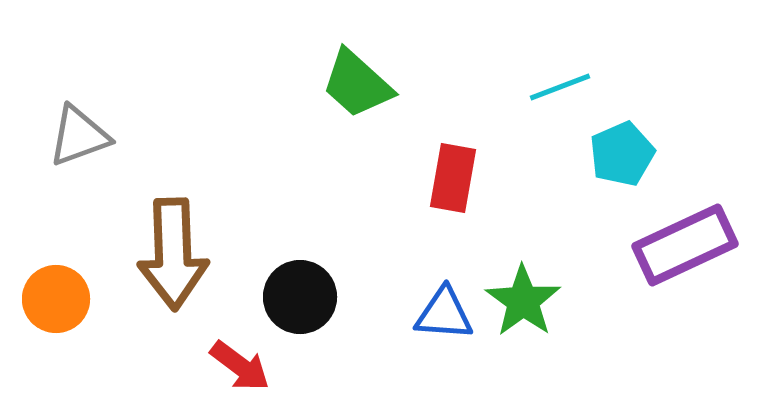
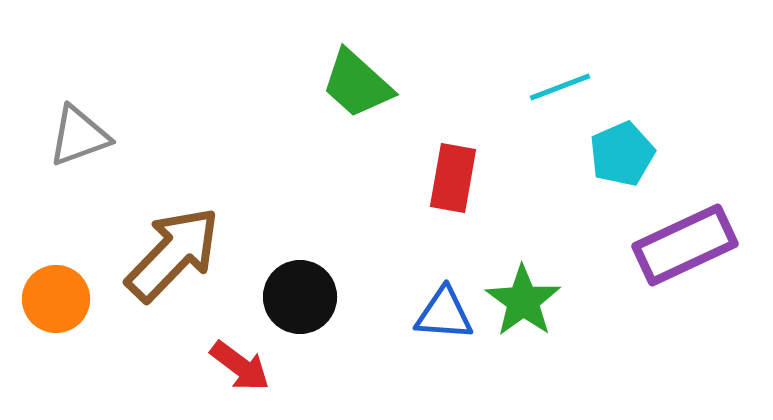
brown arrow: rotated 134 degrees counterclockwise
